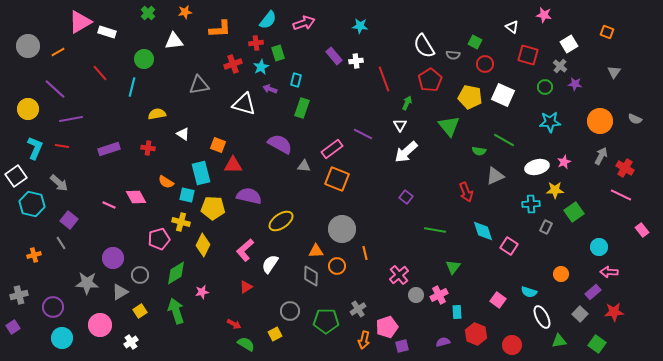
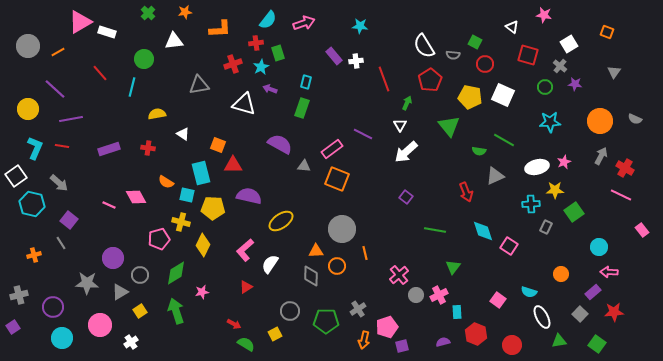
cyan rectangle at (296, 80): moved 10 px right, 2 px down
